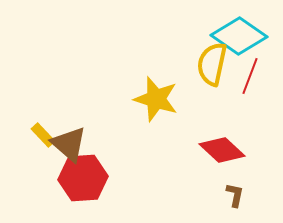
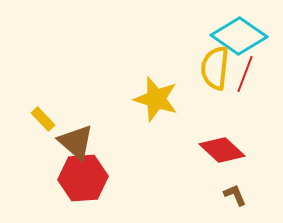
yellow semicircle: moved 3 px right, 4 px down; rotated 6 degrees counterclockwise
red line: moved 5 px left, 2 px up
yellow rectangle: moved 16 px up
brown triangle: moved 7 px right, 2 px up
brown L-shape: rotated 35 degrees counterclockwise
